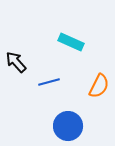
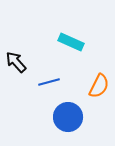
blue circle: moved 9 px up
